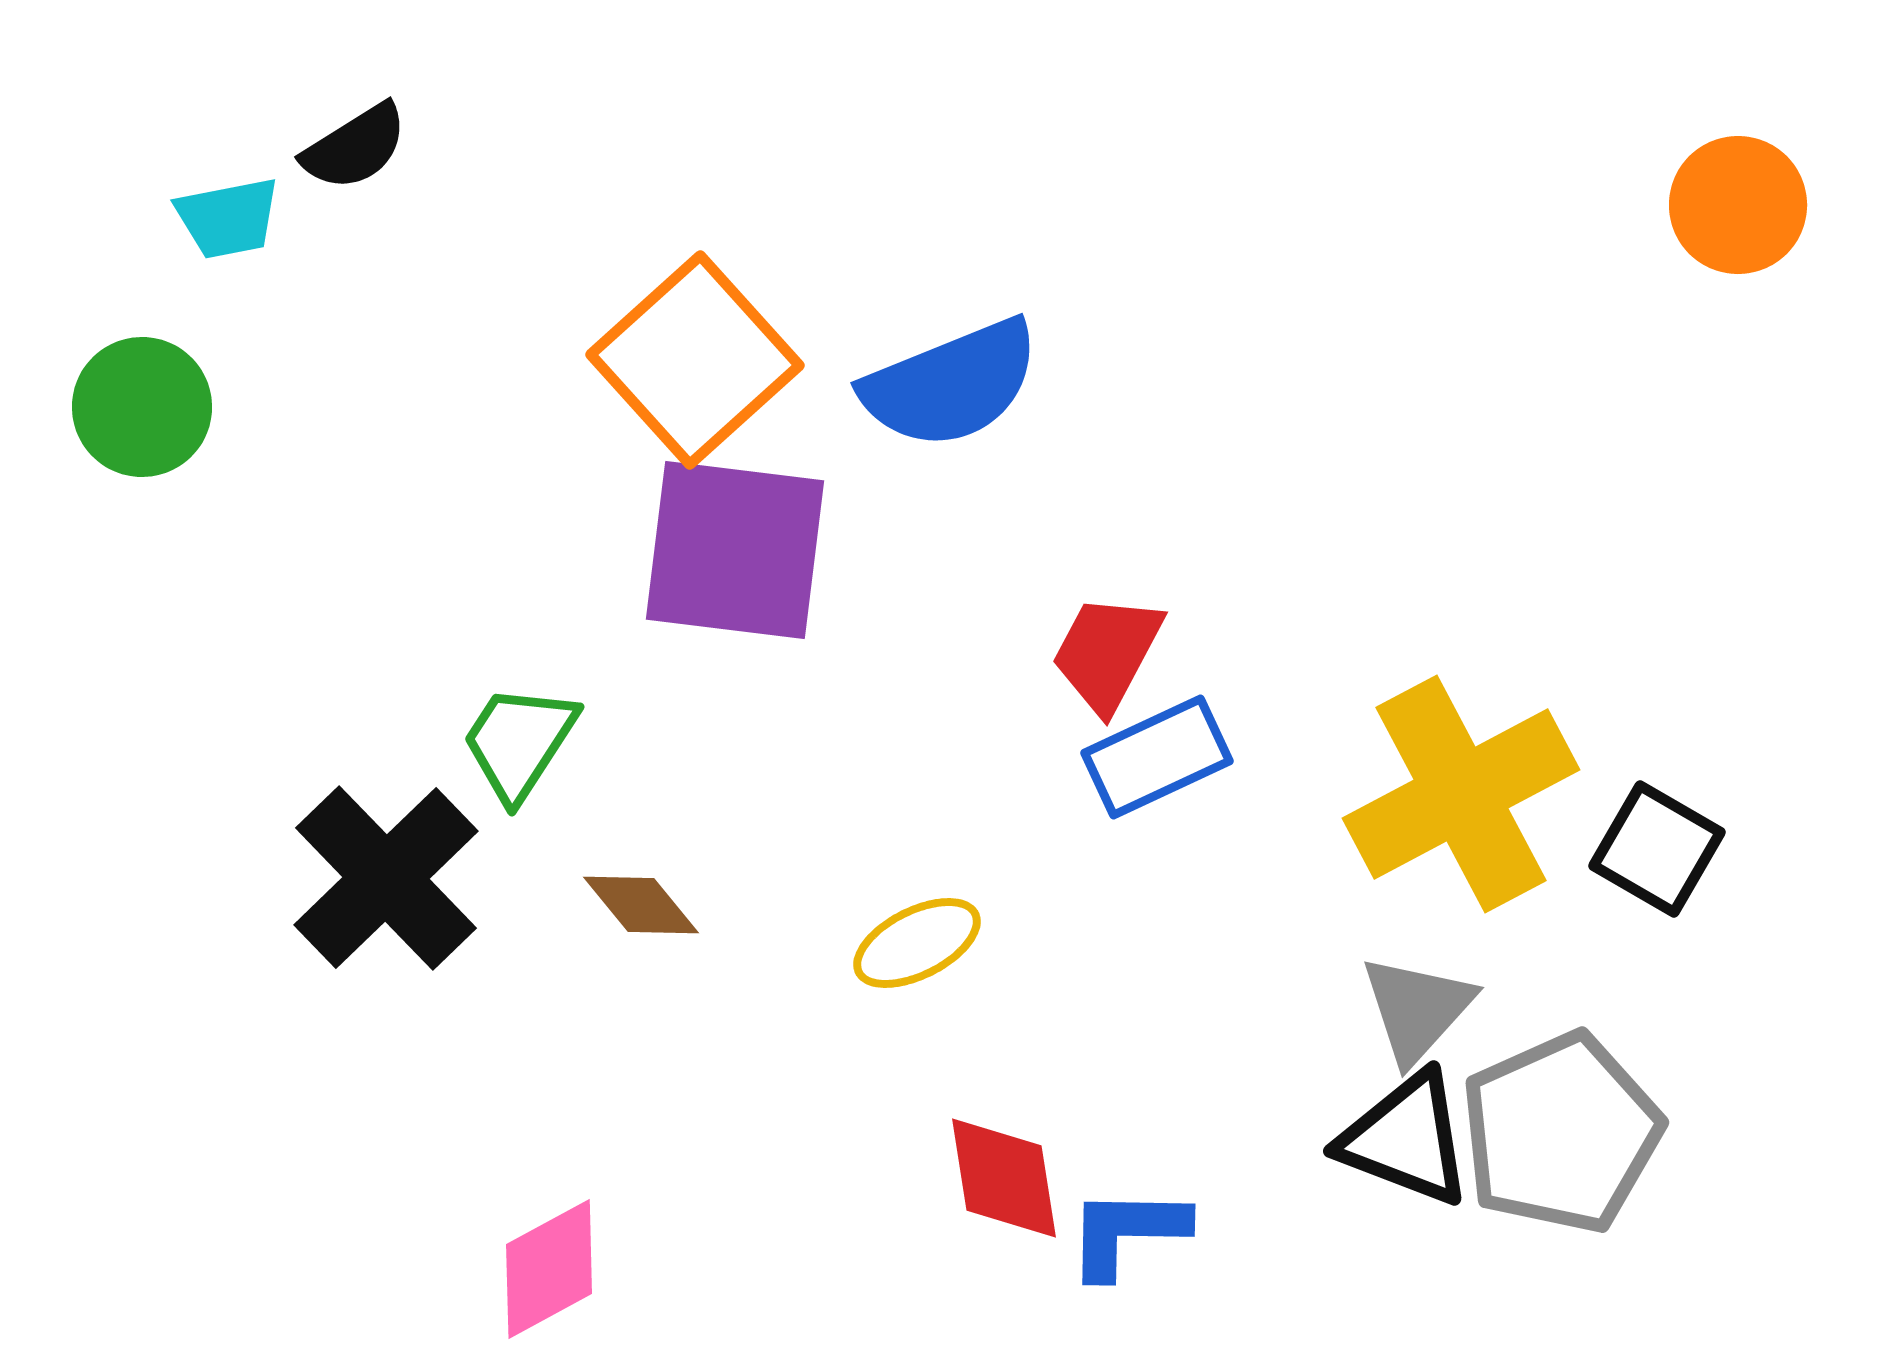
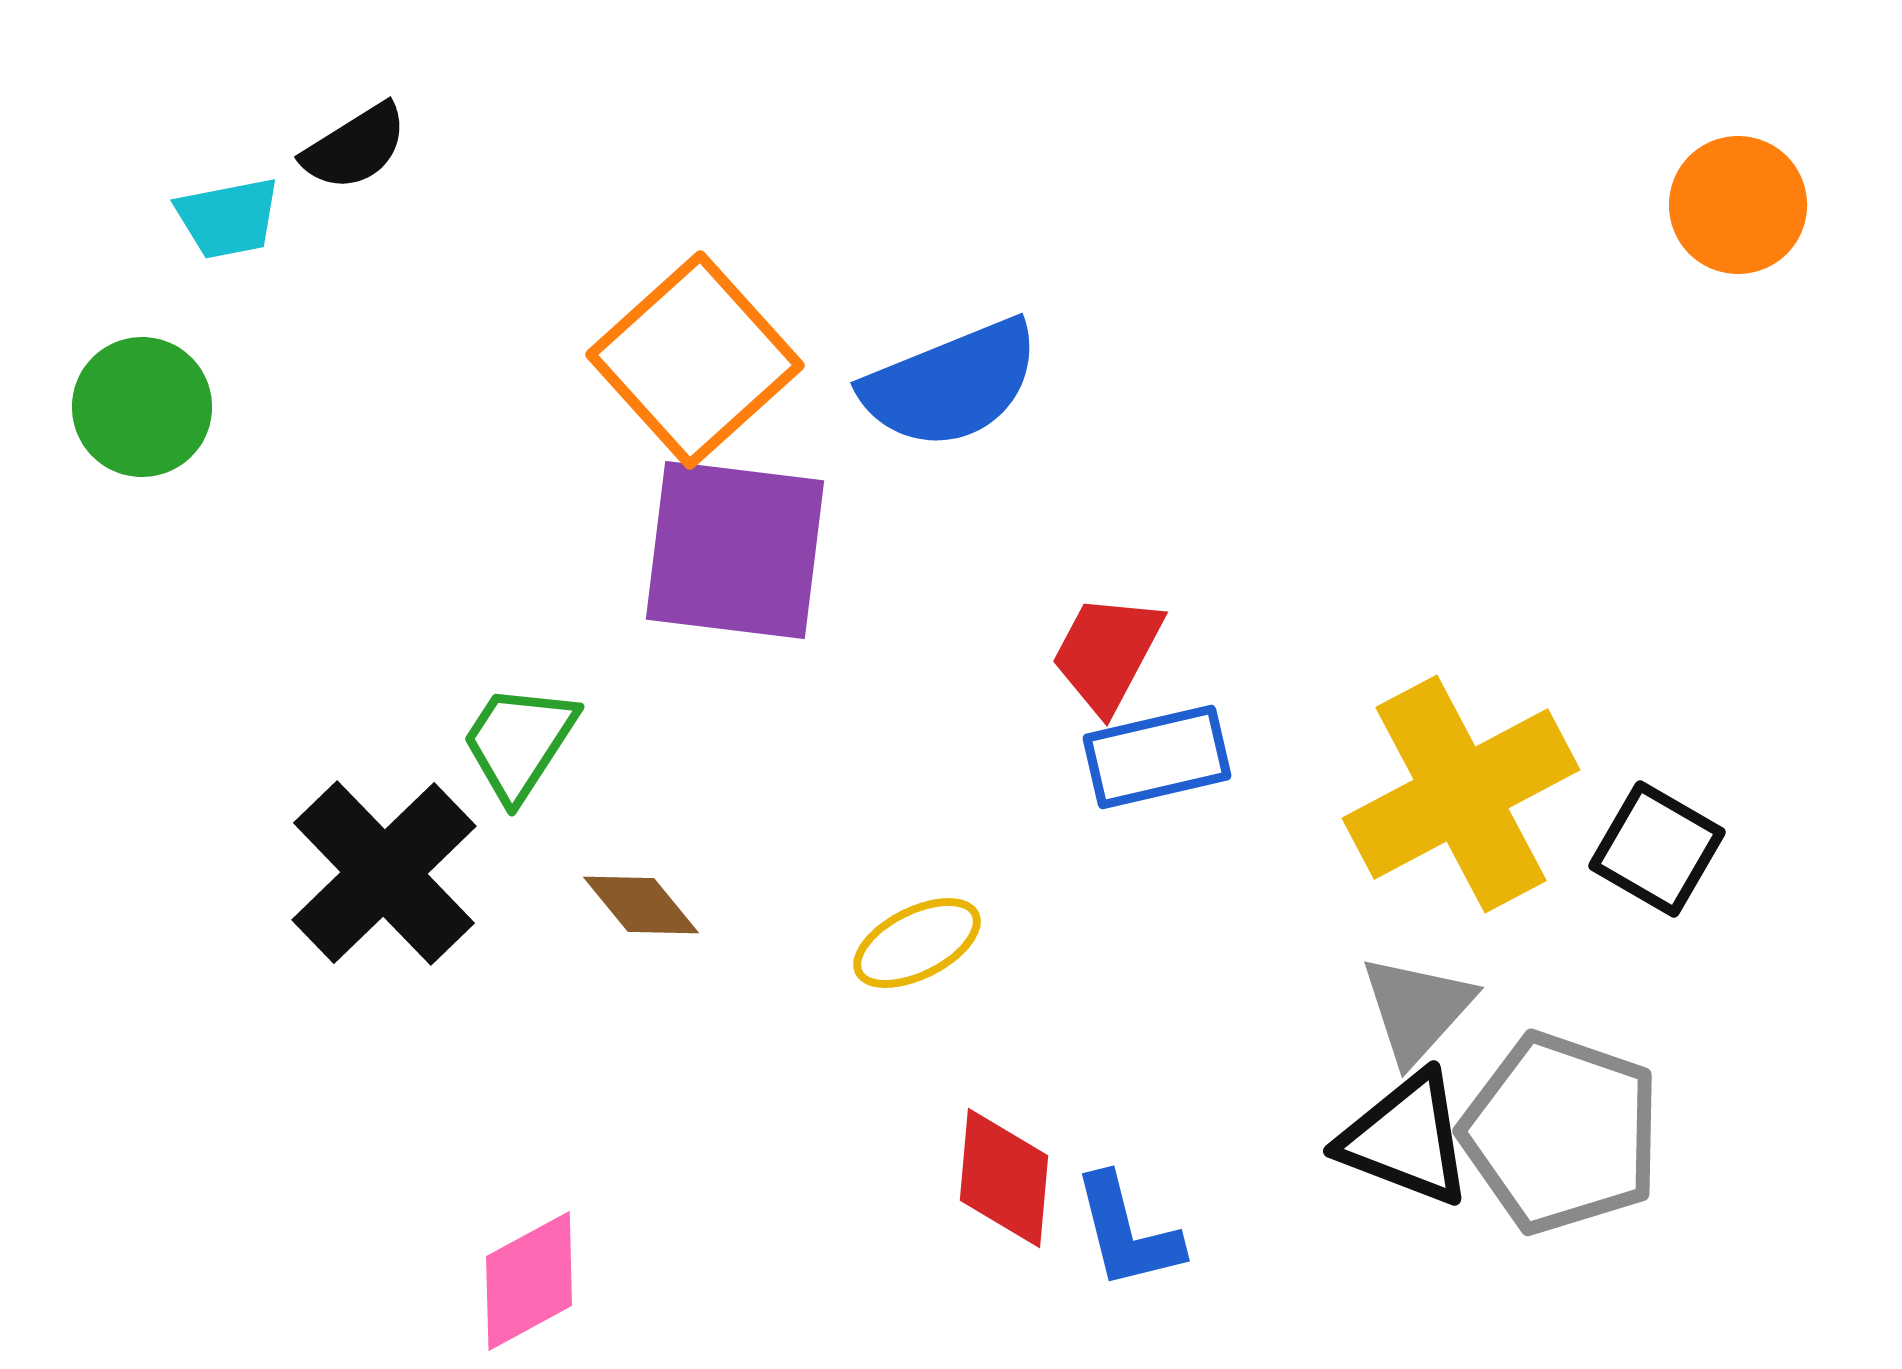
blue rectangle: rotated 12 degrees clockwise
black cross: moved 2 px left, 5 px up
gray pentagon: rotated 29 degrees counterclockwise
red diamond: rotated 14 degrees clockwise
blue L-shape: rotated 105 degrees counterclockwise
pink diamond: moved 20 px left, 12 px down
